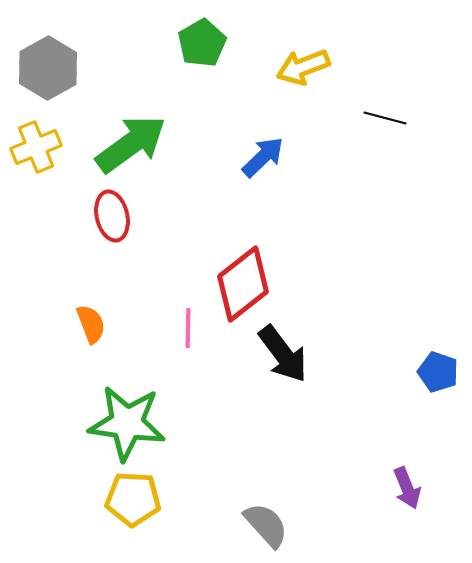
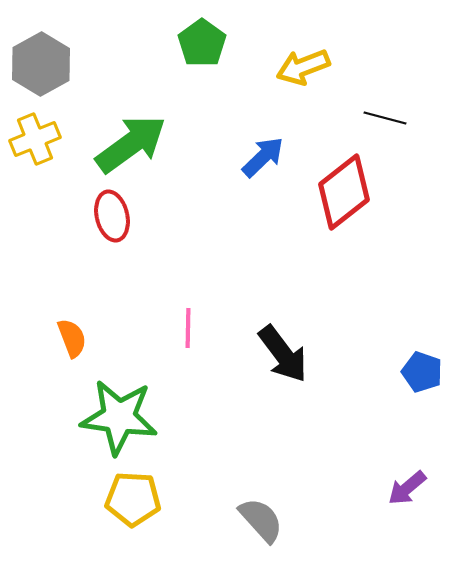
green pentagon: rotated 6 degrees counterclockwise
gray hexagon: moved 7 px left, 4 px up
yellow cross: moved 1 px left, 8 px up
red diamond: moved 101 px right, 92 px up
orange semicircle: moved 19 px left, 14 px down
blue pentagon: moved 16 px left
green star: moved 8 px left, 6 px up
purple arrow: rotated 72 degrees clockwise
gray semicircle: moved 5 px left, 5 px up
